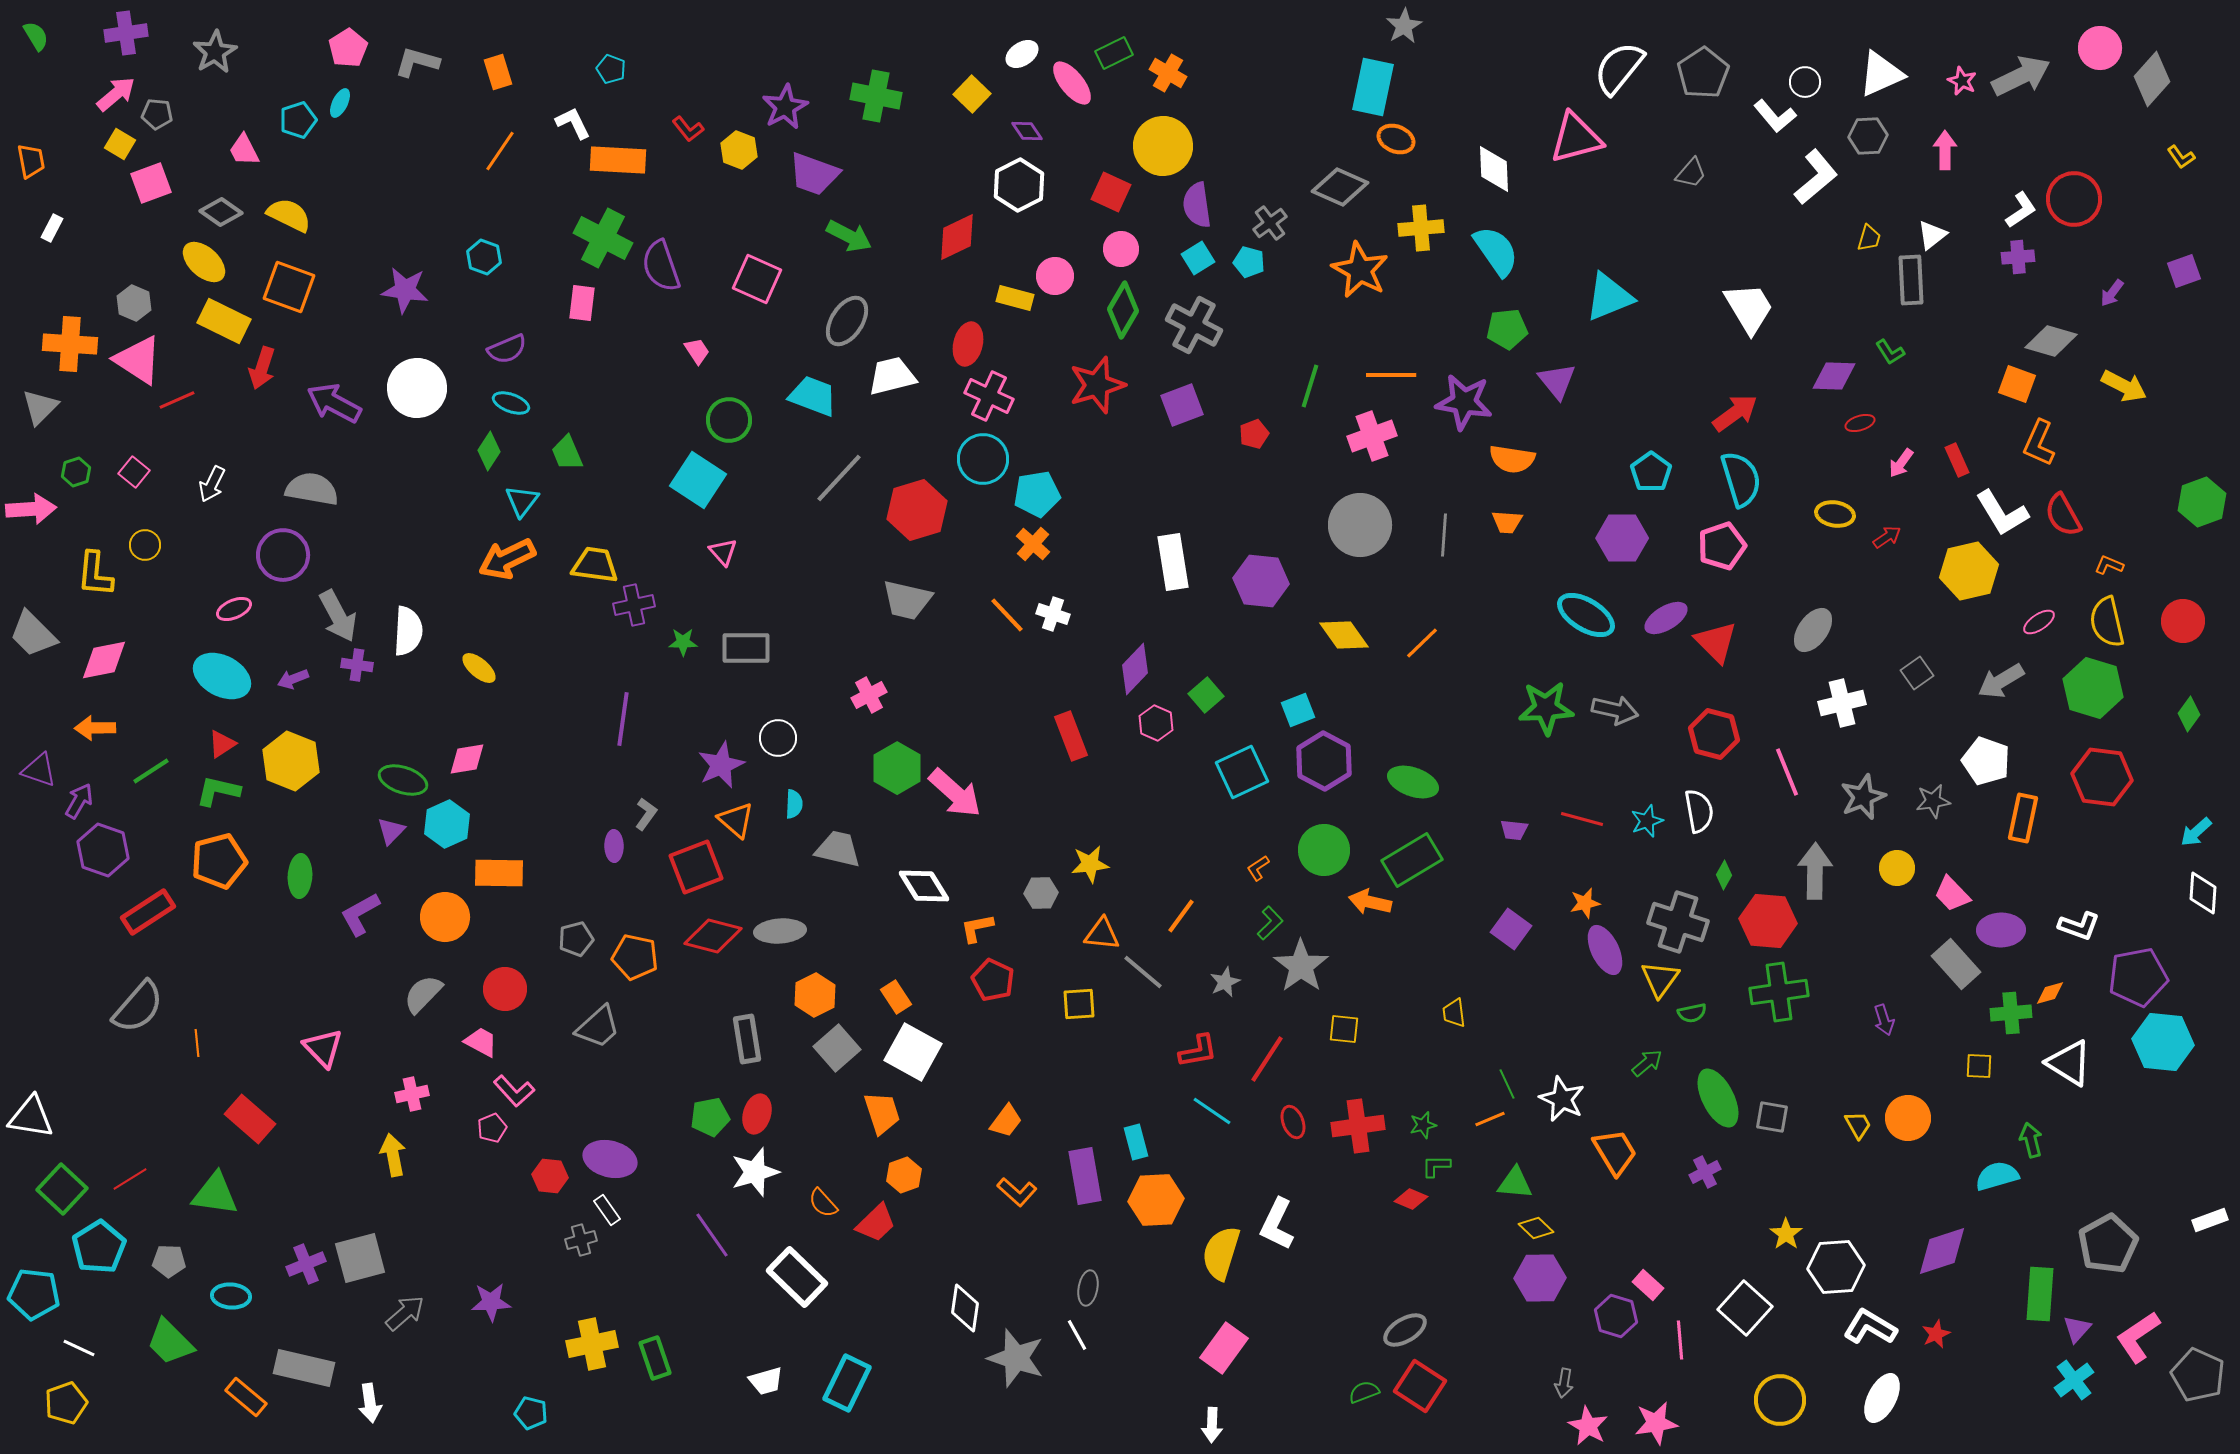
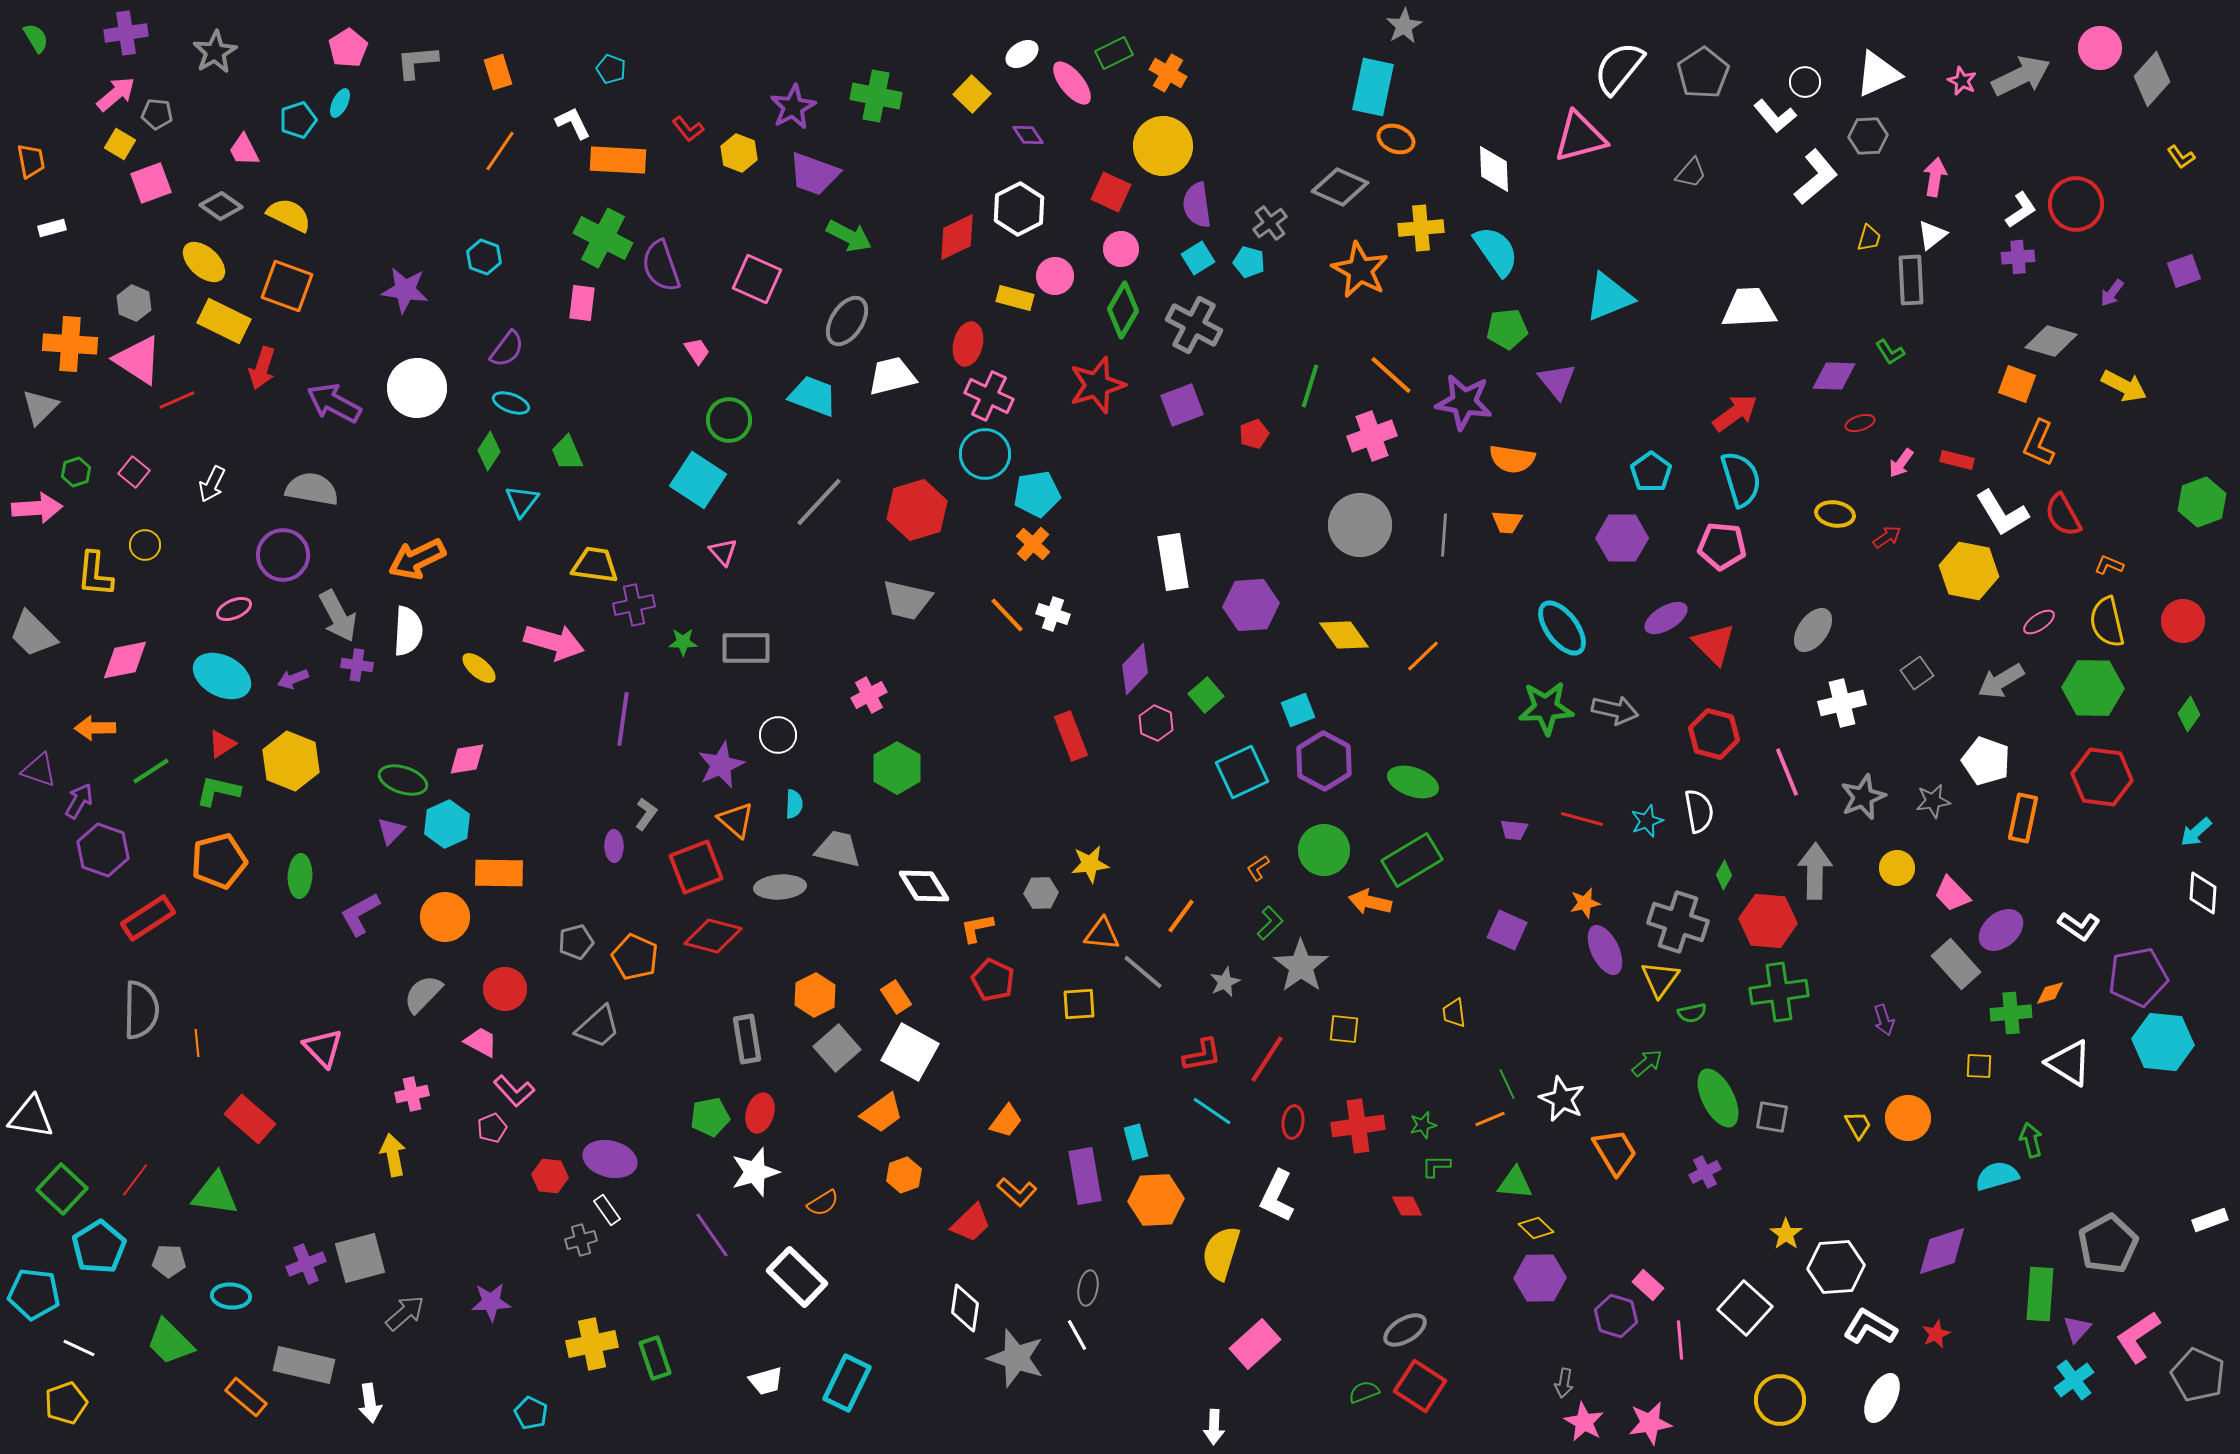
green semicircle at (36, 36): moved 2 px down
gray L-shape at (417, 62): rotated 21 degrees counterclockwise
white triangle at (1881, 74): moved 3 px left
purple star at (785, 107): moved 8 px right
purple diamond at (1027, 131): moved 1 px right, 4 px down
pink triangle at (1576, 138): moved 4 px right, 1 px up
yellow hexagon at (739, 150): moved 3 px down
pink arrow at (1945, 150): moved 10 px left, 27 px down; rotated 9 degrees clockwise
white hexagon at (1019, 185): moved 24 px down
red circle at (2074, 199): moved 2 px right, 5 px down
gray diamond at (221, 212): moved 6 px up
white rectangle at (52, 228): rotated 48 degrees clockwise
orange square at (289, 287): moved 2 px left, 1 px up
white trapezoid at (1749, 308): rotated 62 degrees counterclockwise
purple semicircle at (507, 349): rotated 30 degrees counterclockwise
orange line at (1391, 375): rotated 42 degrees clockwise
cyan circle at (983, 459): moved 2 px right, 5 px up
red rectangle at (1957, 460): rotated 52 degrees counterclockwise
gray line at (839, 478): moved 20 px left, 24 px down
pink arrow at (31, 509): moved 6 px right, 1 px up
pink pentagon at (1722, 546): rotated 24 degrees clockwise
orange arrow at (507, 559): moved 90 px left
yellow hexagon at (1969, 571): rotated 24 degrees clockwise
purple hexagon at (1261, 581): moved 10 px left, 24 px down; rotated 10 degrees counterclockwise
cyan ellipse at (1586, 615): moved 24 px left, 13 px down; rotated 22 degrees clockwise
red triangle at (1716, 642): moved 2 px left, 2 px down
orange line at (1422, 643): moved 1 px right, 13 px down
pink diamond at (104, 660): moved 21 px right
green hexagon at (2093, 688): rotated 16 degrees counterclockwise
white circle at (778, 738): moved 3 px up
pink arrow at (955, 793): moved 401 px left, 151 px up; rotated 26 degrees counterclockwise
red rectangle at (148, 912): moved 6 px down
white L-shape at (2079, 926): rotated 15 degrees clockwise
purple square at (1511, 929): moved 4 px left, 1 px down; rotated 12 degrees counterclockwise
purple ellipse at (2001, 930): rotated 39 degrees counterclockwise
gray ellipse at (780, 931): moved 44 px up
gray pentagon at (576, 939): moved 3 px down
orange pentagon at (635, 957): rotated 12 degrees clockwise
gray semicircle at (138, 1007): moved 3 px right, 3 px down; rotated 40 degrees counterclockwise
red L-shape at (1198, 1051): moved 4 px right, 4 px down
white square at (913, 1052): moved 3 px left
orange trapezoid at (882, 1113): rotated 72 degrees clockwise
red ellipse at (757, 1114): moved 3 px right, 1 px up
red ellipse at (1293, 1122): rotated 28 degrees clockwise
red line at (130, 1179): moved 5 px right, 1 px down; rotated 21 degrees counterclockwise
red diamond at (1411, 1199): moved 4 px left, 7 px down; rotated 40 degrees clockwise
orange semicircle at (823, 1203): rotated 80 degrees counterclockwise
red trapezoid at (876, 1223): moved 95 px right
white L-shape at (1277, 1224): moved 28 px up
pink rectangle at (1224, 1348): moved 31 px right, 4 px up; rotated 12 degrees clockwise
gray rectangle at (304, 1368): moved 3 px up
cyan pentagon at (531, 1413): rotated 12 degrees clockwise
pink star at (1656, 1423): moved 6 px left
white arrow at (1212, 1425): moved 2 px right, 2 px down
pink star at (1588, 1426): moved 4 px left, 4 px up
